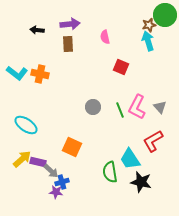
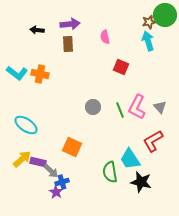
brown star: moved 3 px up
purple star: rotated 24 degrees clockwise
